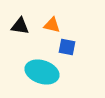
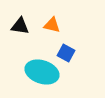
blue square: moved 1 px left, 6 px down; rotated 18 degrees clockwise
